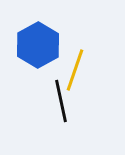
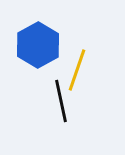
yellow line: moved 2 px right
